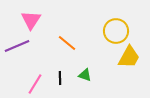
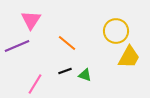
black line: moved 5 px right, 7 px up; rotated 72 degrees clockwise
